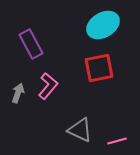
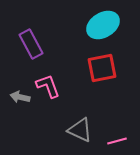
red square: moved 3 px right
pink L-shape: rotated 60 degrees counterclockwise
gray arrow: moved 2 px right, 4 px down; rotated 96 degrees counterclockwise
